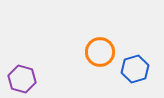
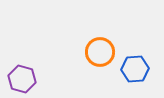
blue hexagon: rotated 12 degrees clockwise
